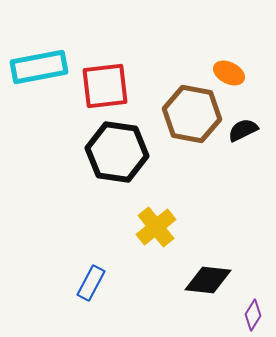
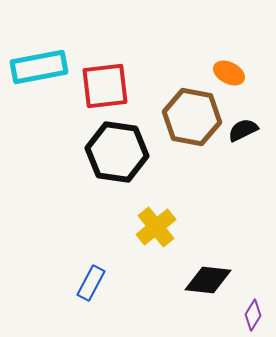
brown hexagon: moved 3 px down
